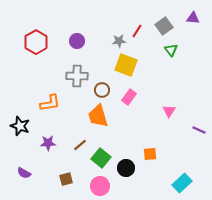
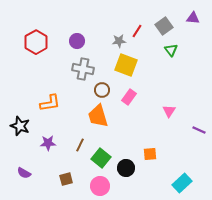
gray cross: moved 6 px right, 7 px up; rotated 10 degrees clockwise
brown line: rotated 24 degrees counterclockwise
